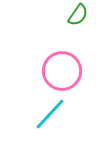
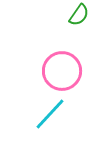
green semicircle: moved 1 px right
